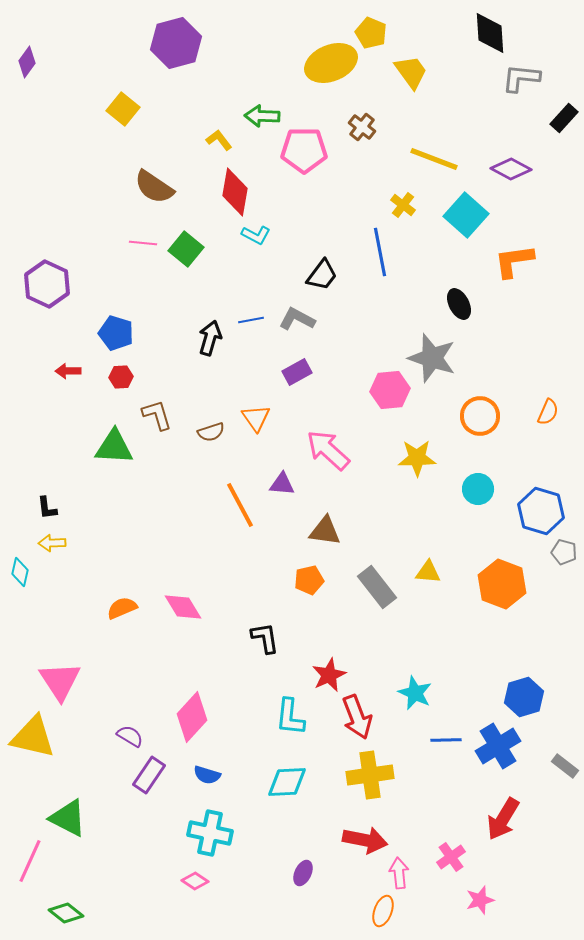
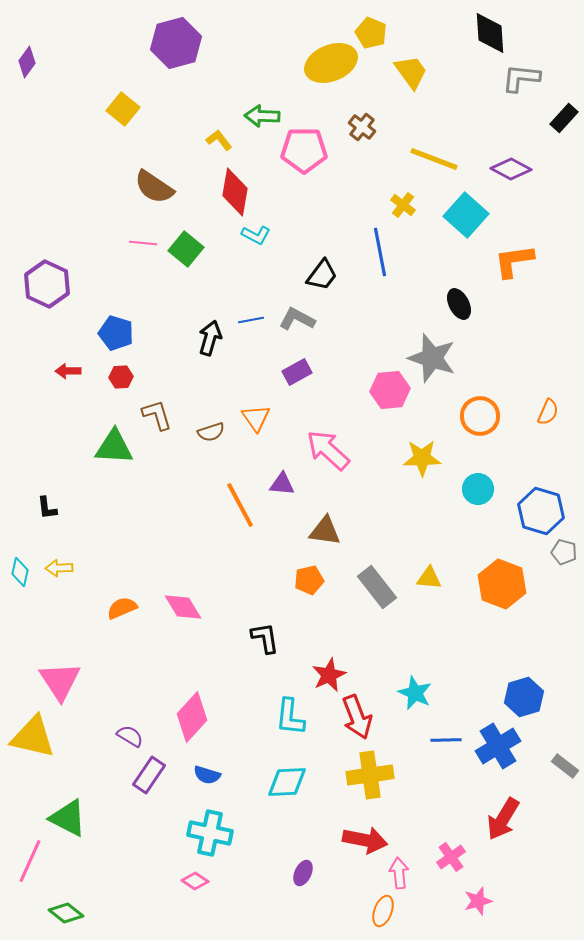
yellow star at (417, 458): moved 5 px right
yellow arrow at (52, 543): moved 7 px right, 25 px down
yellow triangle at (428, 572): moved 1 px right, 6 px down
pink star at (480, 900): moved 2 px left, 1 px down
